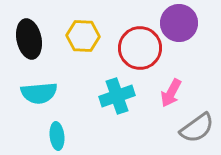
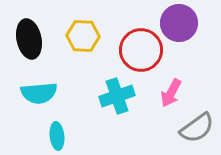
red circle: moved 1 px right, 2 px down
